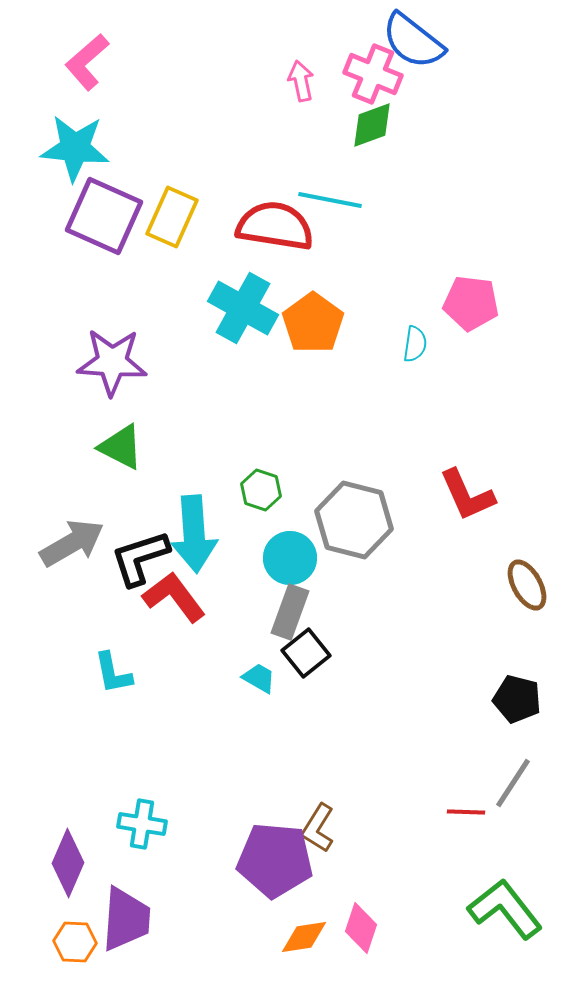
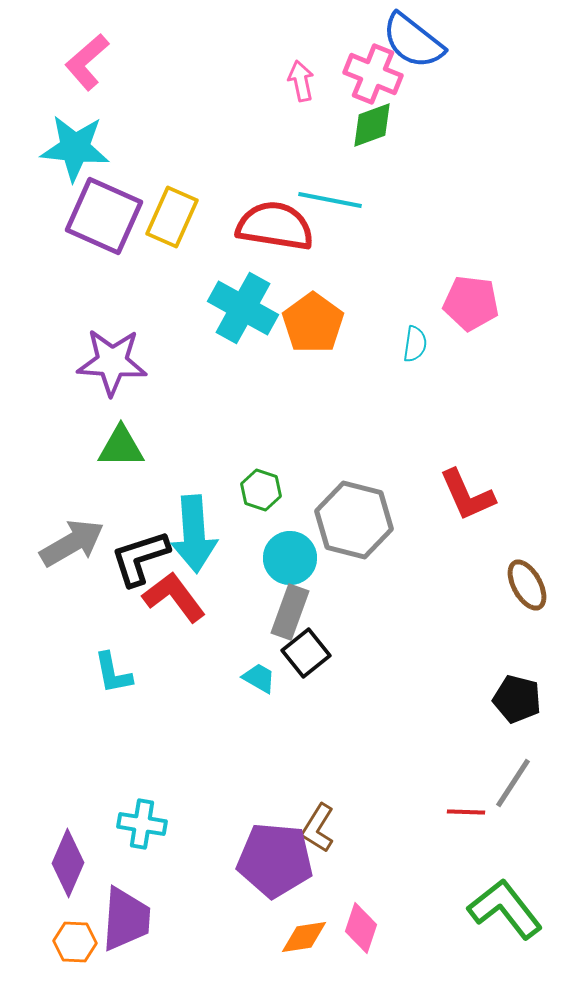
green triangle at (121, 447): rotated 27 degrees counterclockwise
